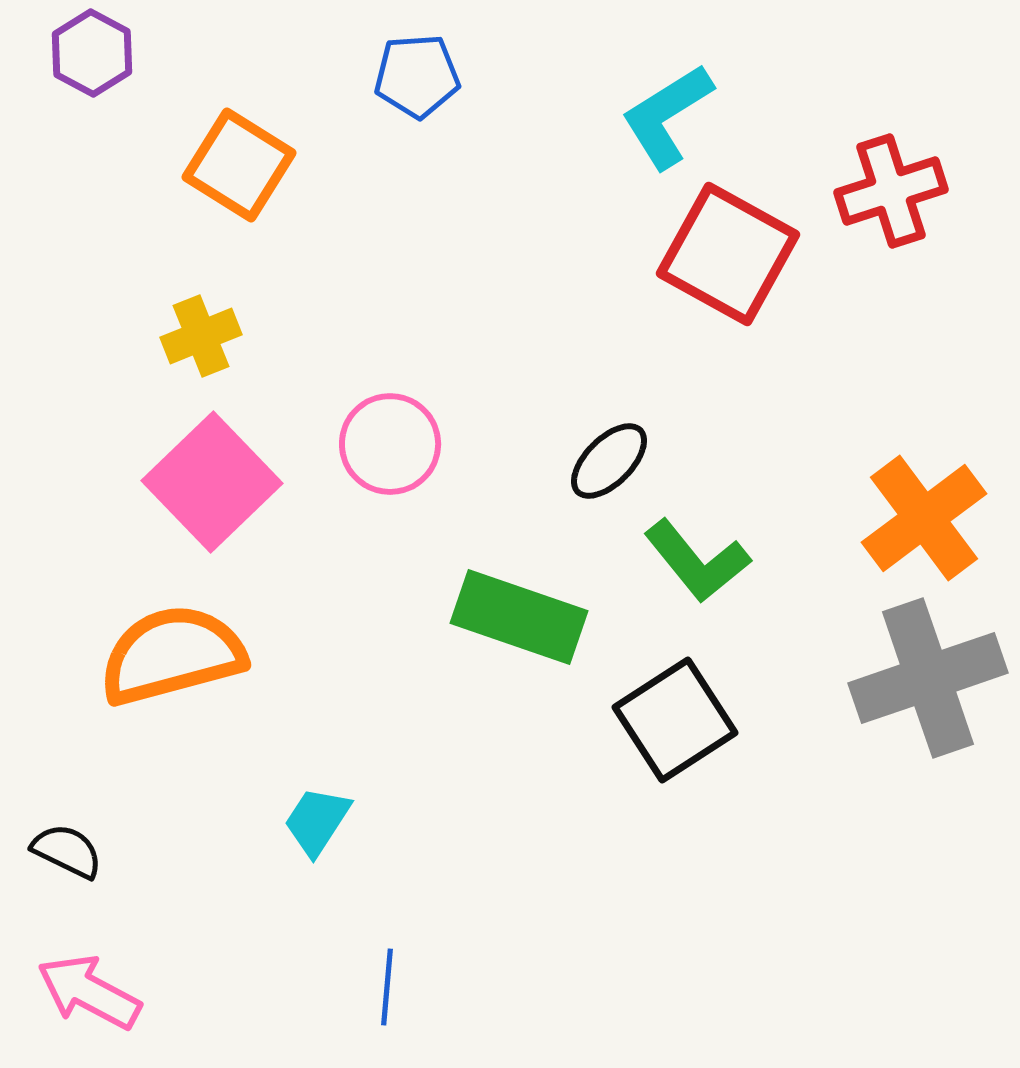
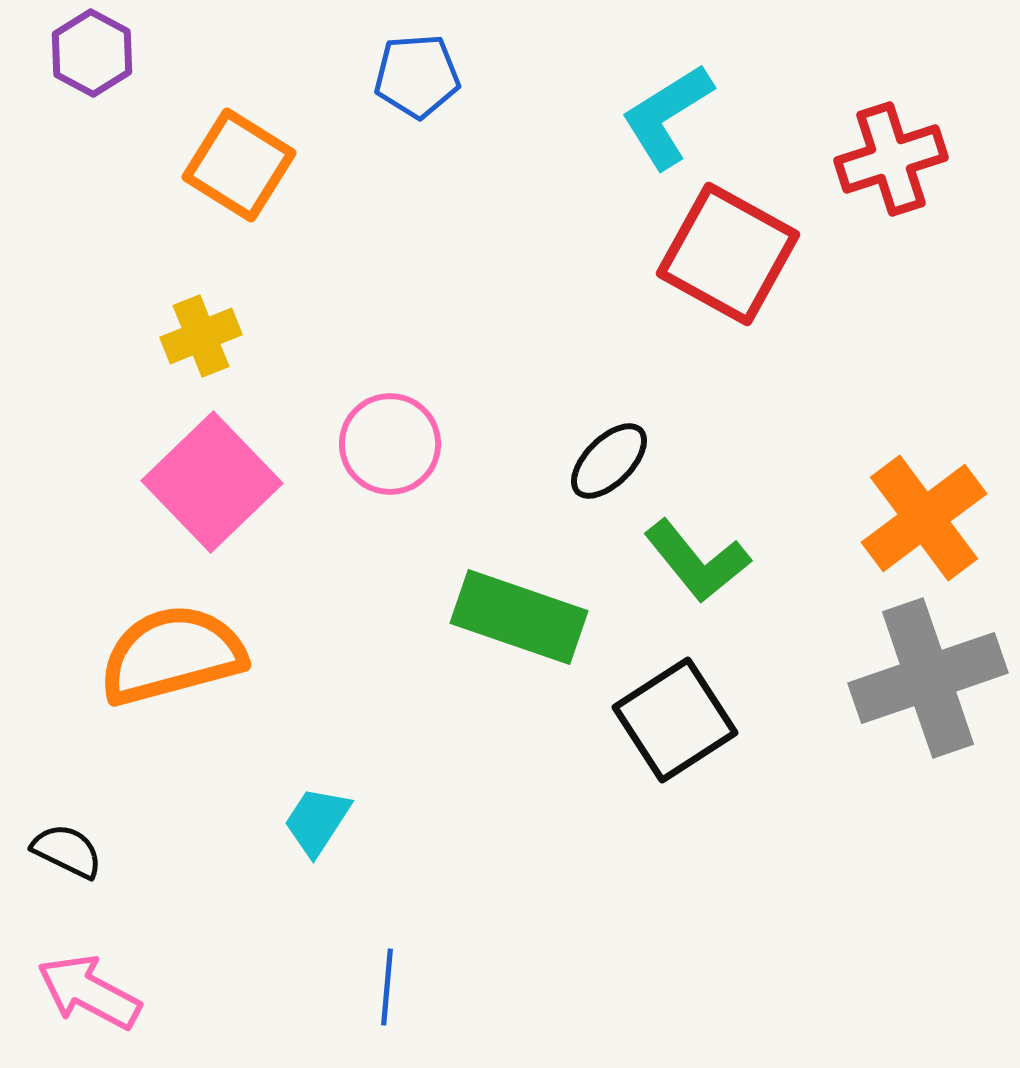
red cross: moved 32 px up
